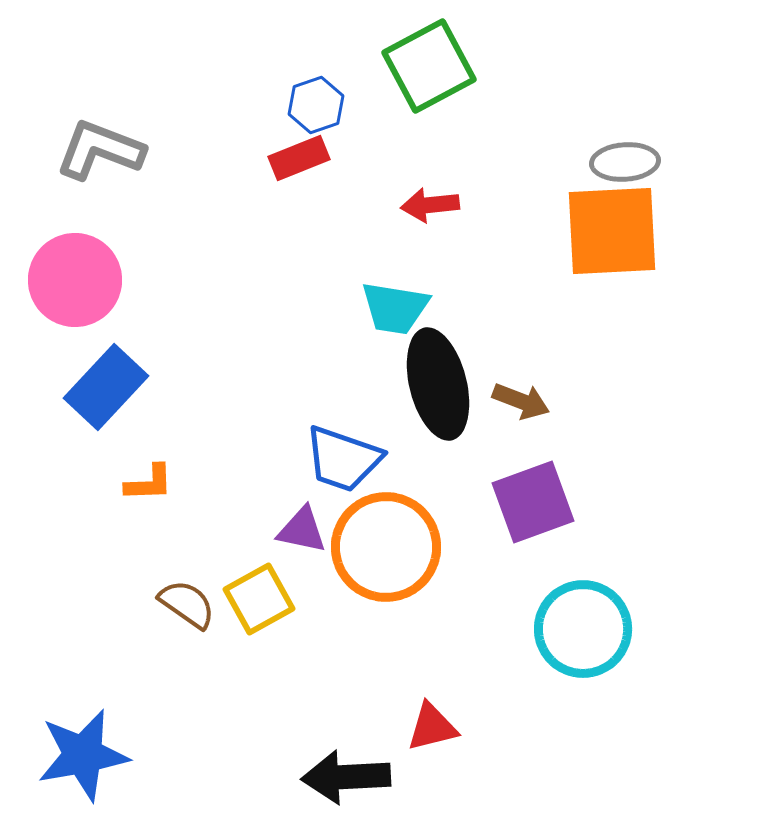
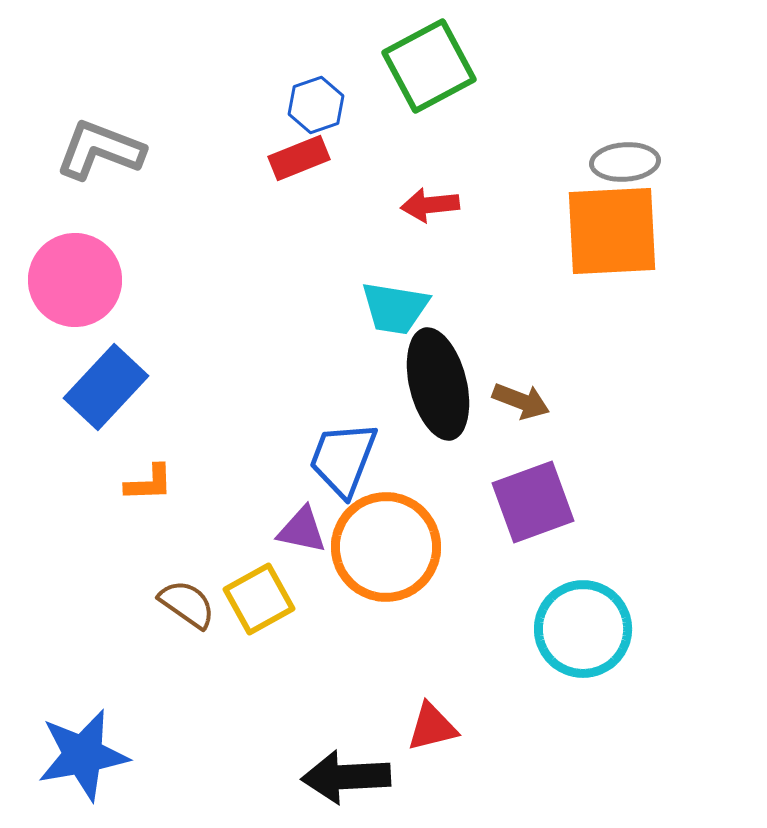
blue trapezoid: rotated 92 degrees clockwise
